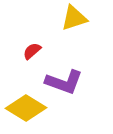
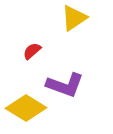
yellow triangle: rotated 16 degrees counterclockwise
purple L-shape: moved 1 px right, 3 px down
